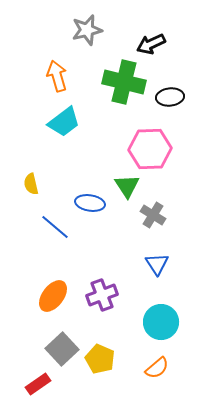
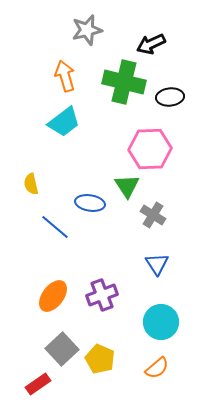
orange arrow: moved 8 px right
